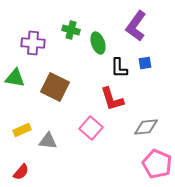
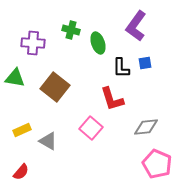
black L-shape: moved 2 px right
brown square: rotated 12 degrees clockwise
gray triangle: rotated 24 degrees clockwise
